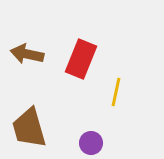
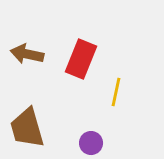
brown trapezoid: moved 2 px left
